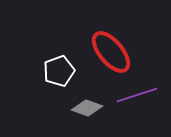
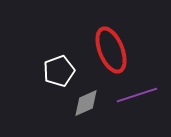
red ellipse: moved 2 px up; rotated 18 degrees clockwise
gray diamond: moved 1 px left, 5 px up; rotated 44 degrees counterclockwise
